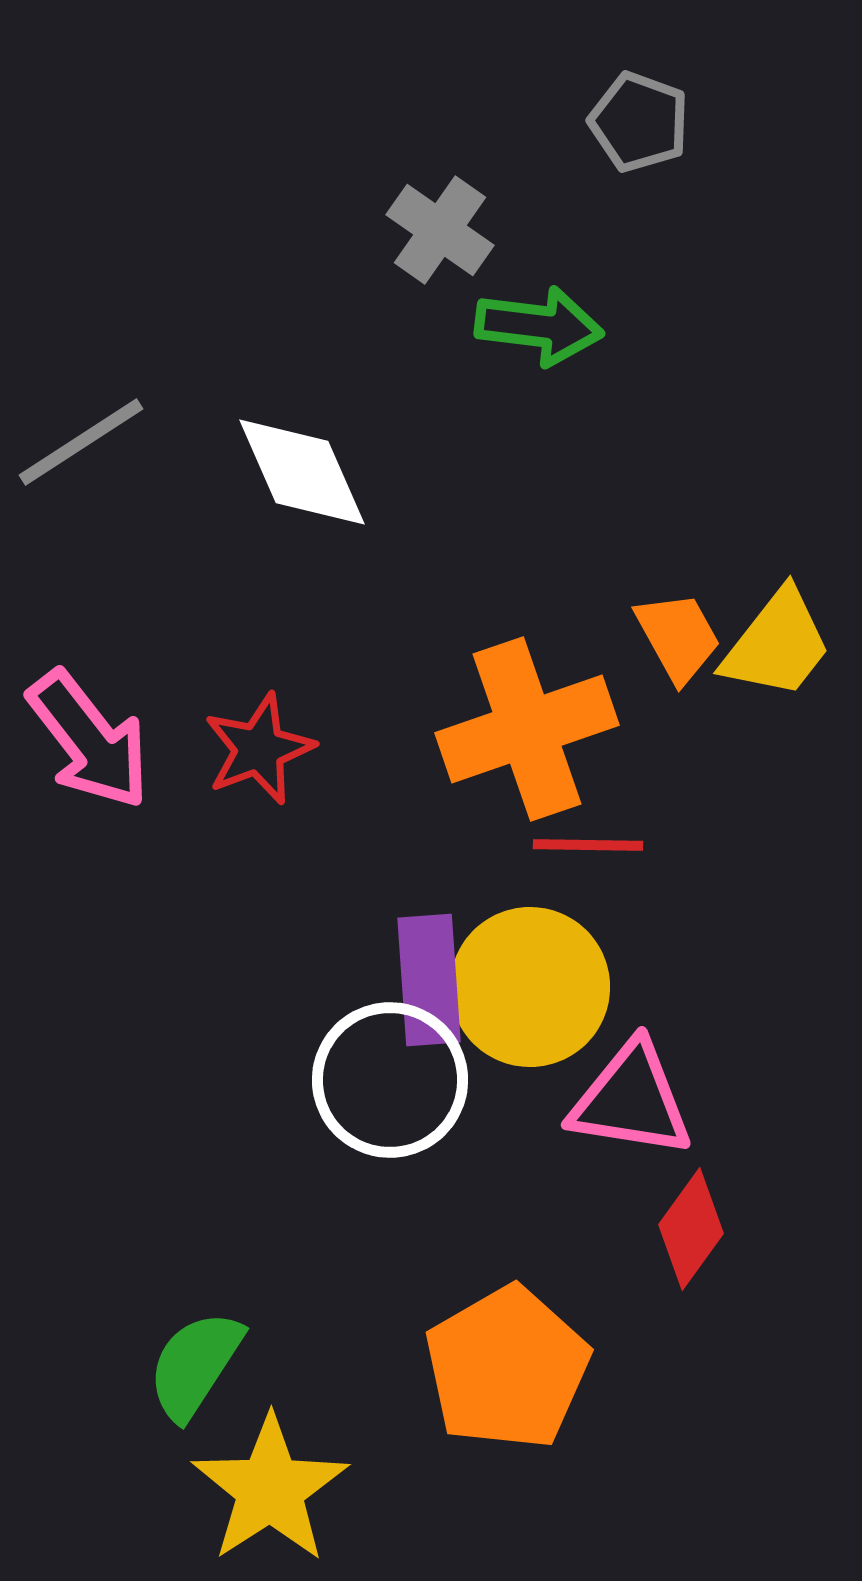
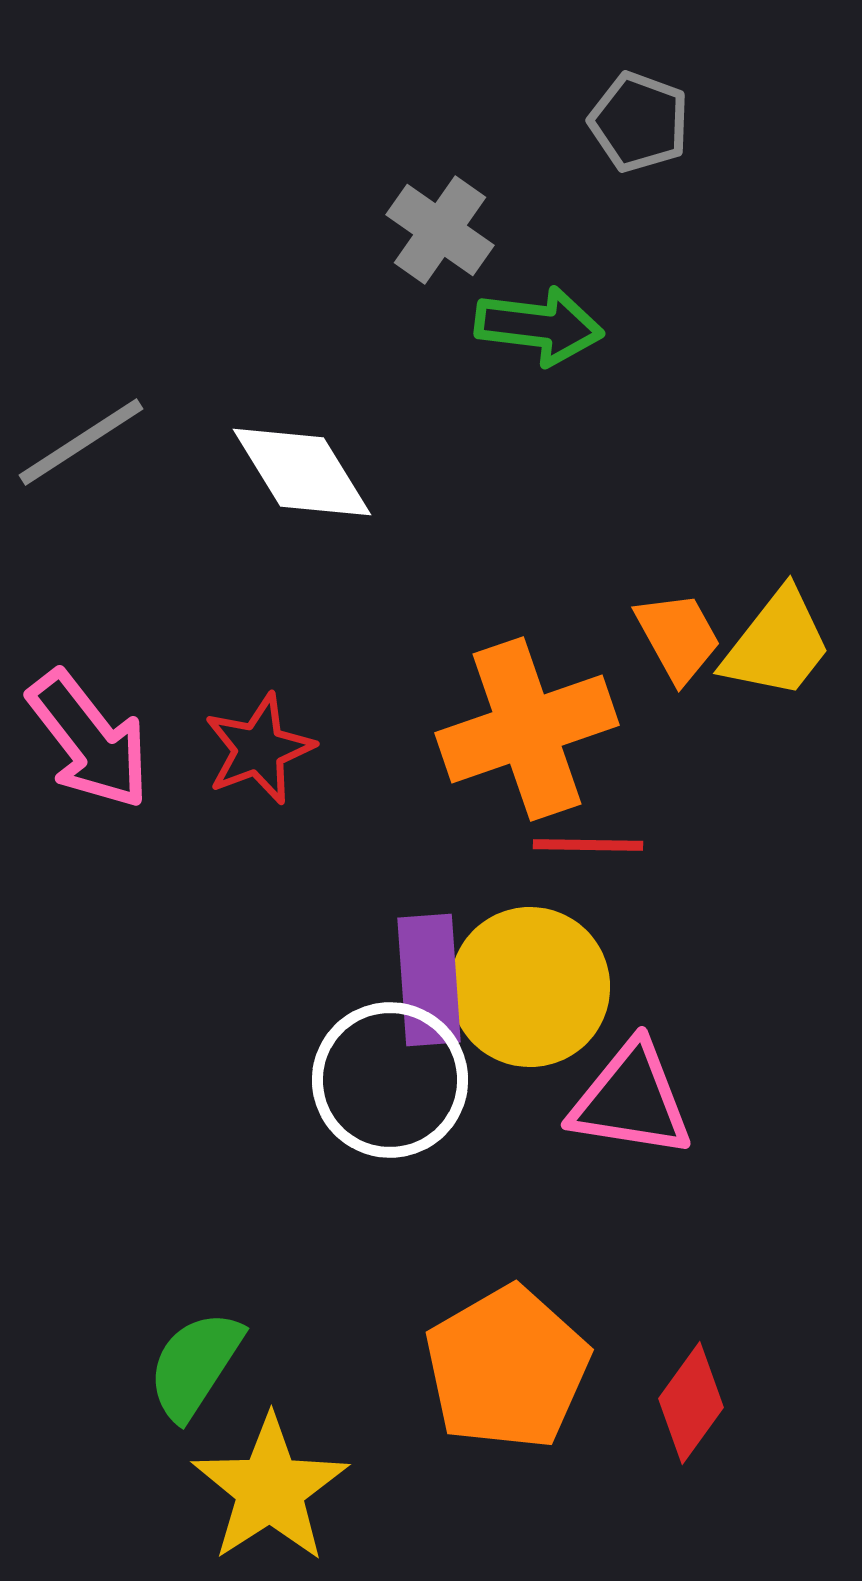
white diamond: rotated 8 degrees counterclockwise
red diamond: moved 174 px down
